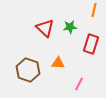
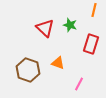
green star: moved 2 px up; rotated 24 degrees clockwise
orange triangle: rotated 16 degrees clockwise
